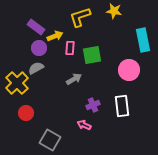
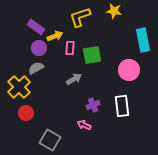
yellow cross: moved 2 px right, 4 px down
